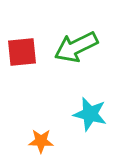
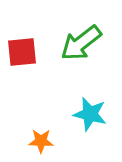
green arrow: moved 5 px right, 4 px up; rotated 12 degrees counterclockwise
